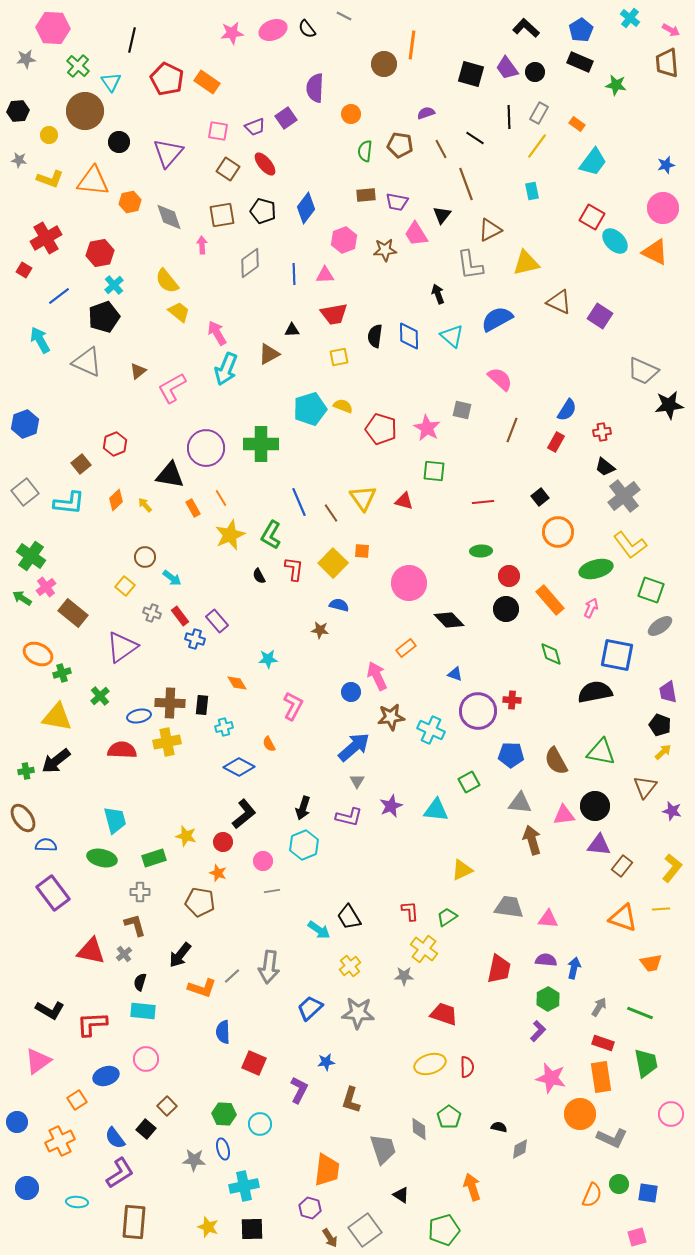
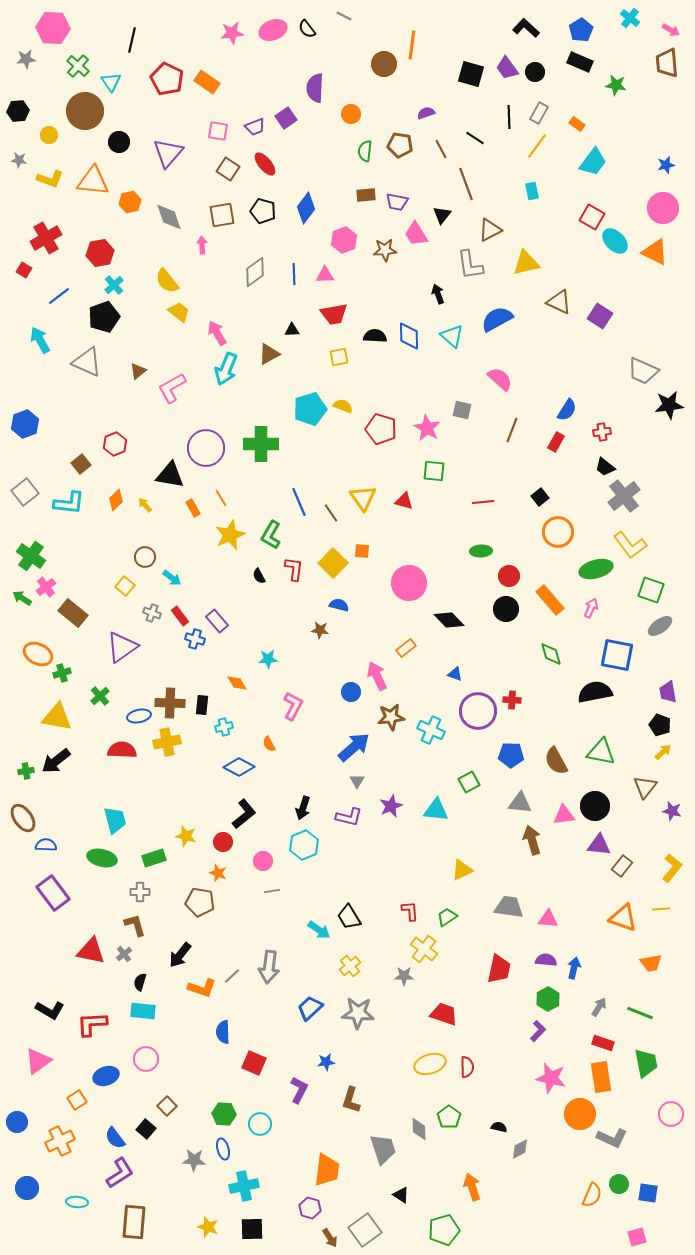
gray diamond at (250, 263): moved 5 px right, 9 px down
black semicircle at (375, 336): rotated 85 degrees clockwise
